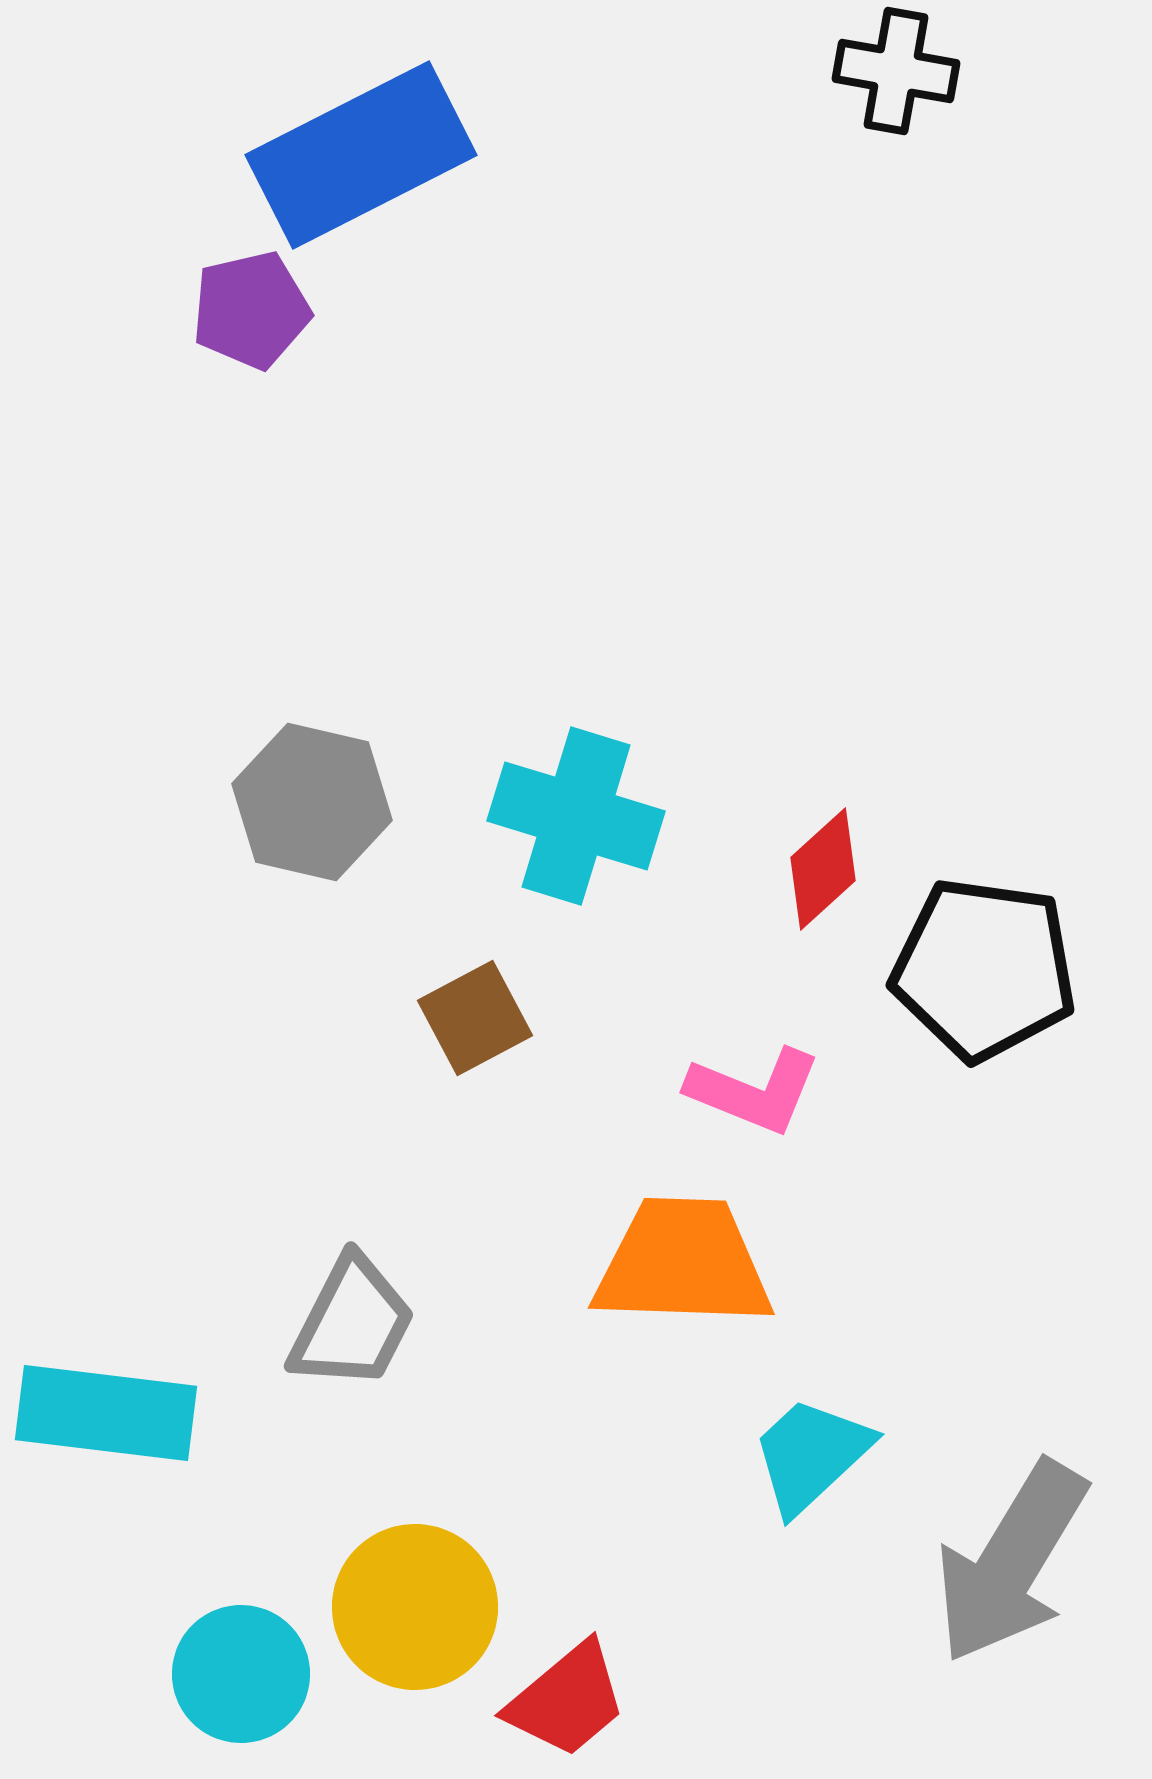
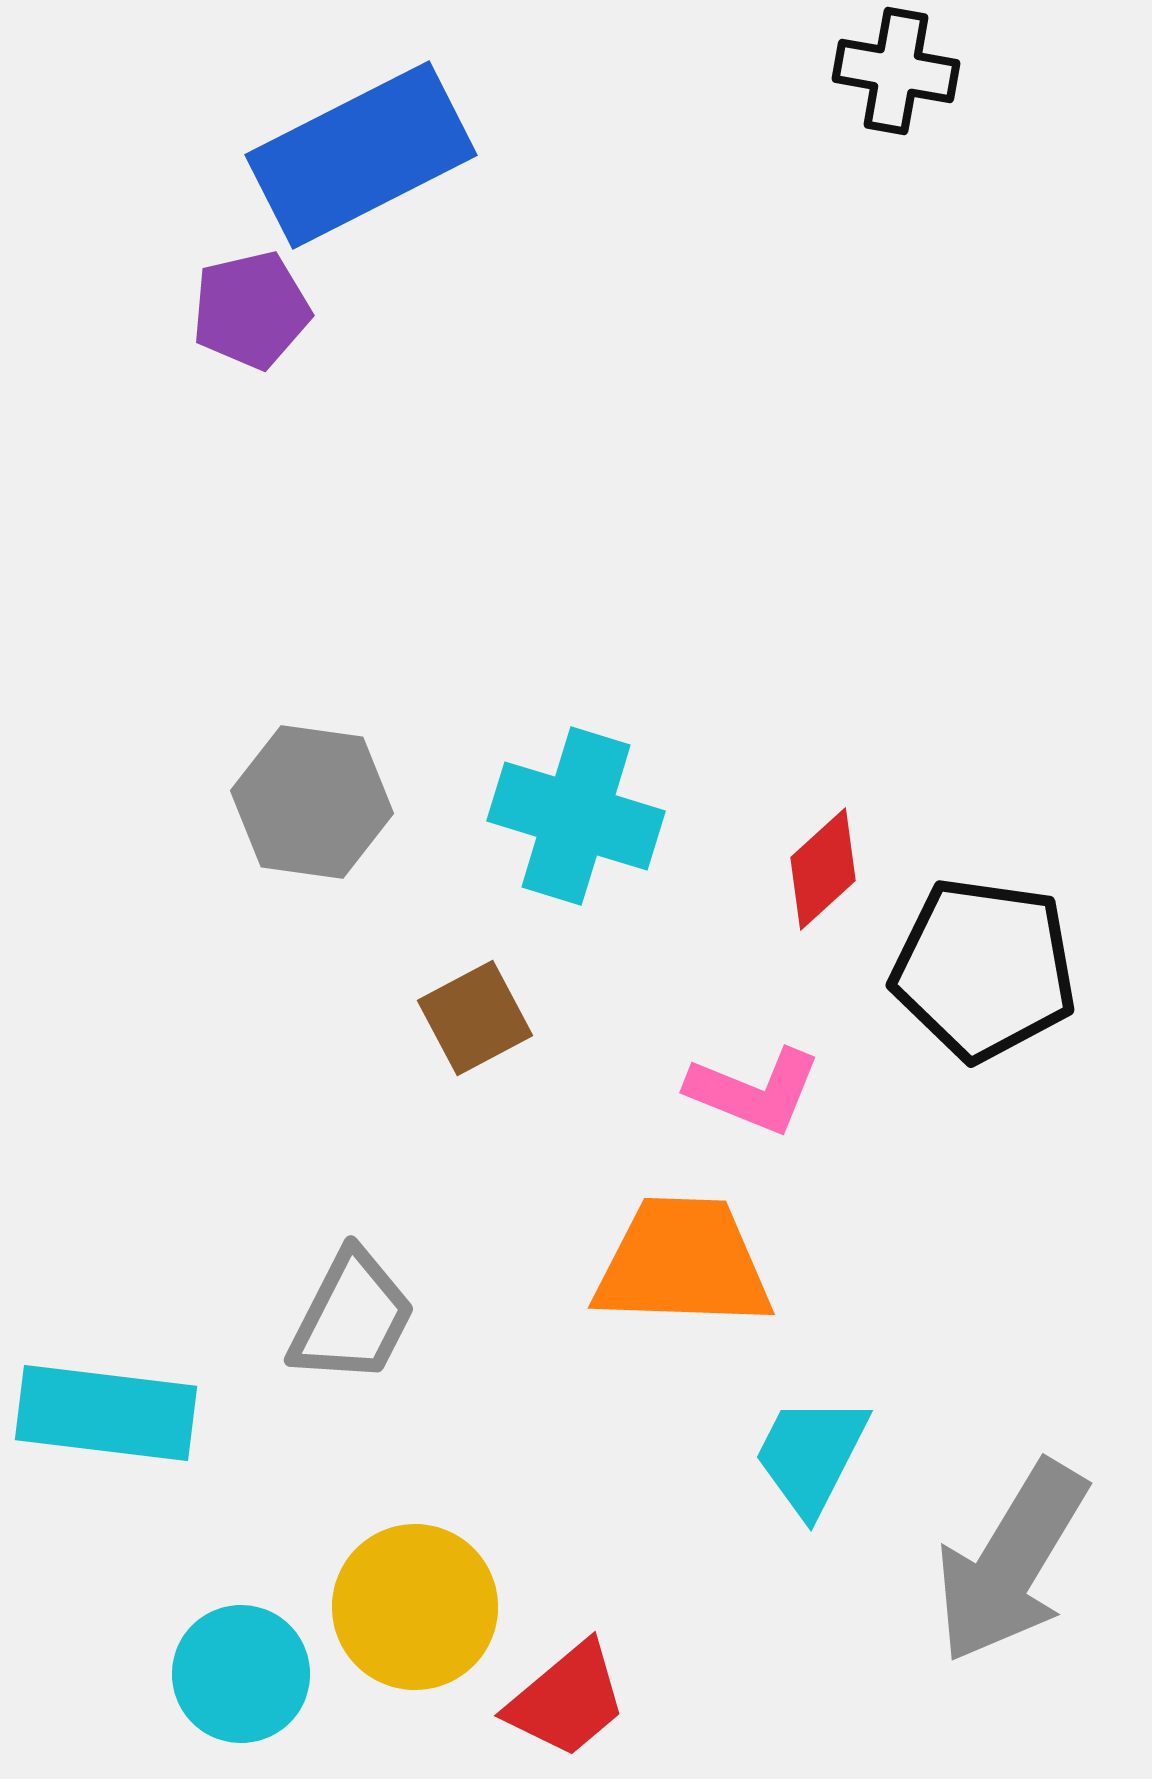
gray hexagon: rotated 5 degrees counterclockwise
gray trapezoid: moved 6 px up
cyan trapezoid: rotated 20 degrees counterclockwise
